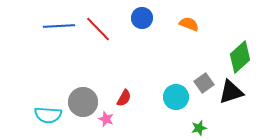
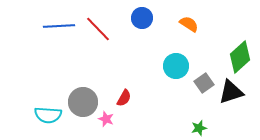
orange semicircle: rotated 12 degrees clockwise
cyan circle: moved 31 px up
